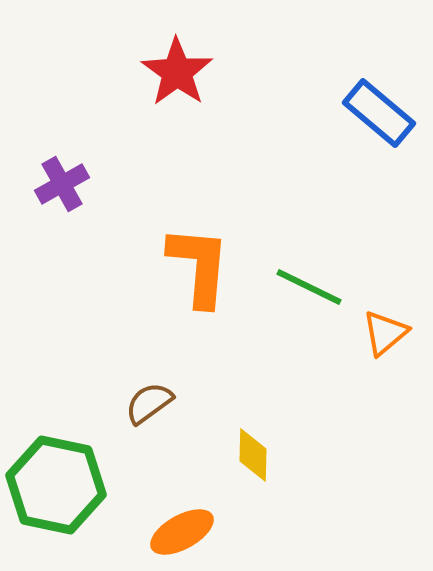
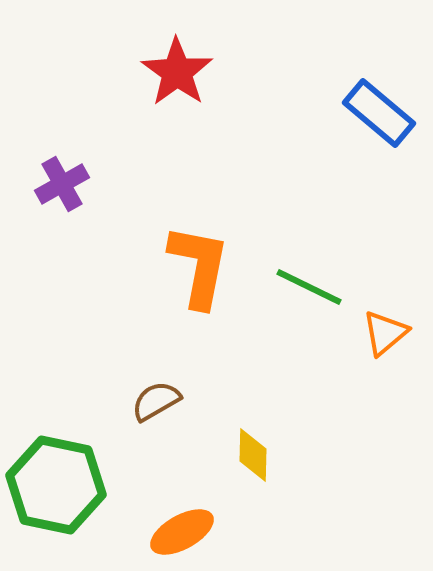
orange L-shape: rotated 6 degrees clockwise
brown semicircle: moved 7 px right, 2 px up; rotated 6 degrees clockwise
